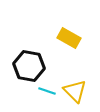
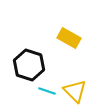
black hexagon: moved 1 px up; rotated 8 degrees clockwise
